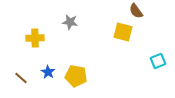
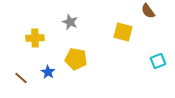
brown semicircle: moved 12 px right
gray star: rotated 14 degrees clockwise
yellow pentagon: moved 17 px up
